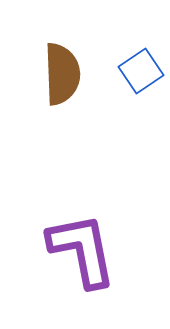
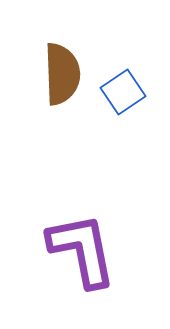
blue square: moved 18 px left, 21 px down
